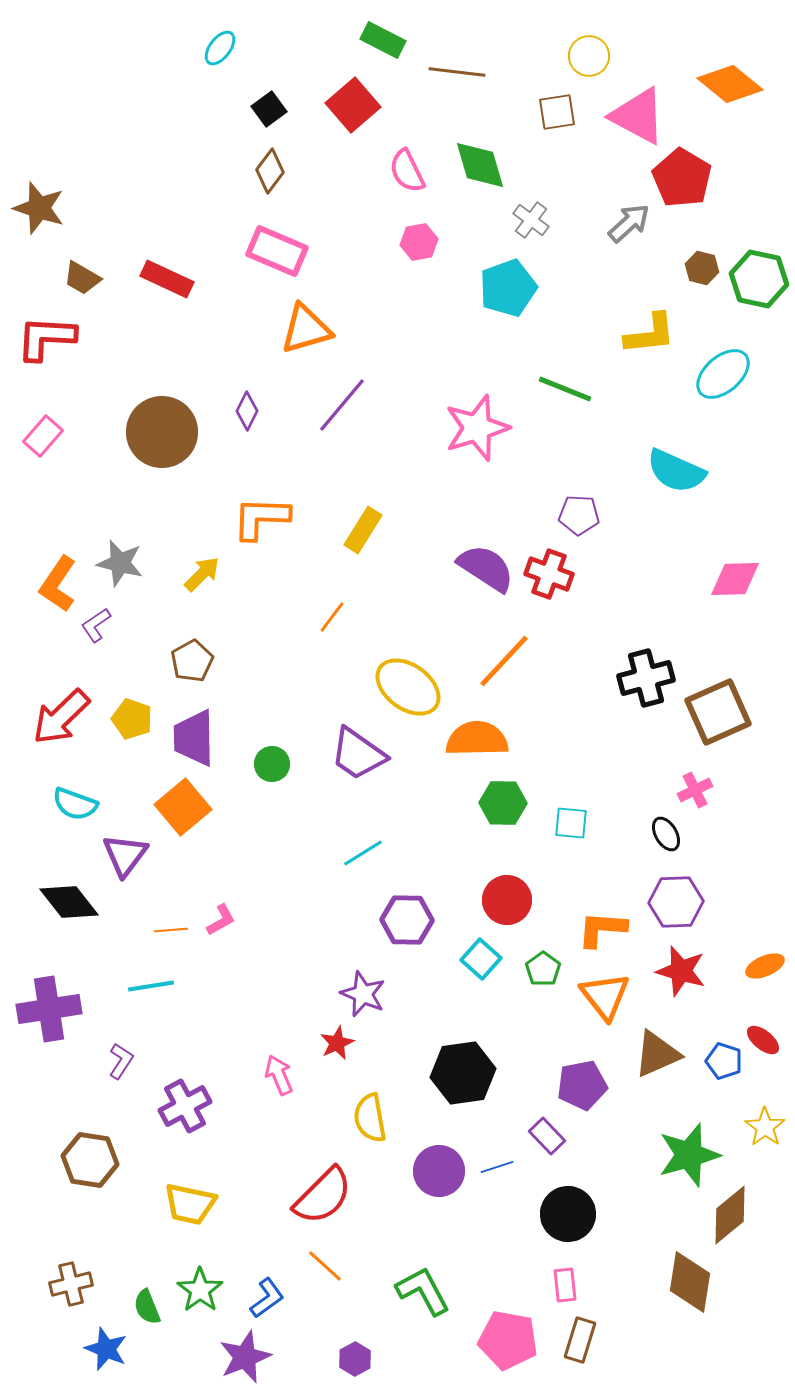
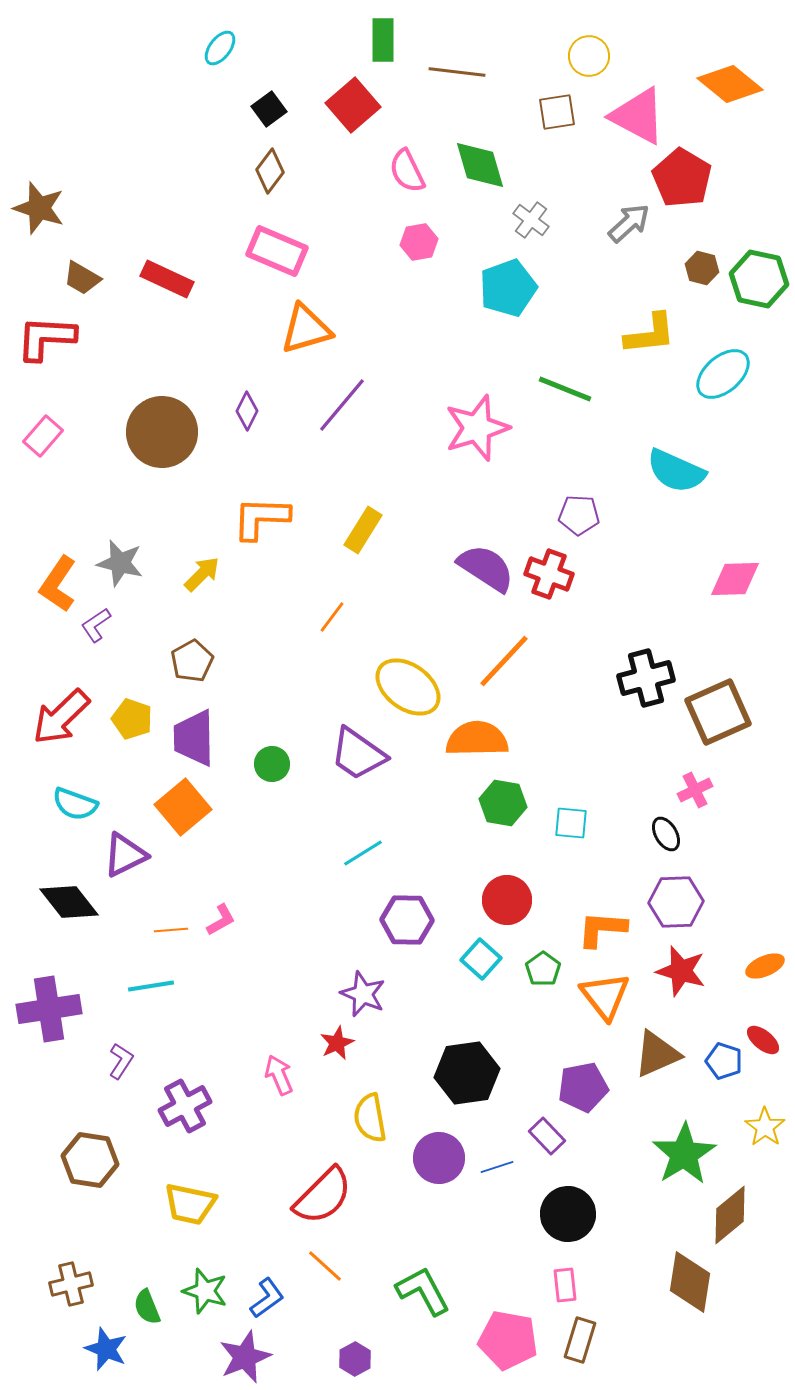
green rectangle at (383, 40): rotated 63 degrees clockwise
green hexagon at (503, 803): rotated 9 degrees clockwise
purple triangle at (125, 855): rotated 27 degrees clockwise
black hexagon at (463, 1073): moved 4 px right
purple pentagon at (582, 1085): moved 1 px right, 2 px down
green star at (689, 1155): moved 5 px left, 1 px up; rotated 16 degrees counterclockwise
purple circle at (439, 1171): moved 13 px up
green star at (200, 1290): moved 5 px right, 1 px down; rotated 18 degrees counterclockwise
